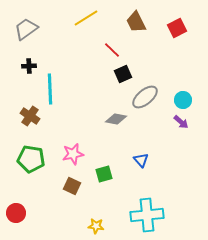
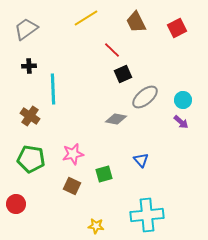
cyan line: moved 3 px right
red circle: moved 9 px up
